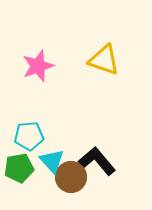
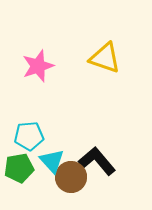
yellow triangle: moved 1 px right, 2 px up
